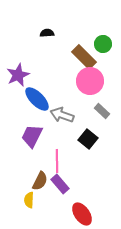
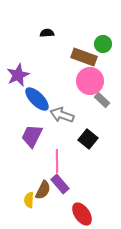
brown rectangle: rotated 25 degrees counterclockwise
gray rectangle: moved 11 px up
brown semicircle: moved 3 px right, 9 px down
